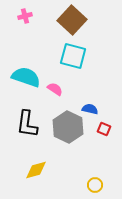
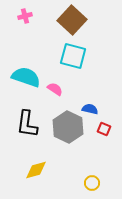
yellow circle: moved 3 px left, 2 px up
